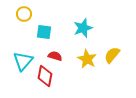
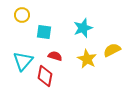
yellow circle: moved 2 px left, 1 px down
yellow semicircle: moved 5 px up; rotated 24 degrees clockwise
